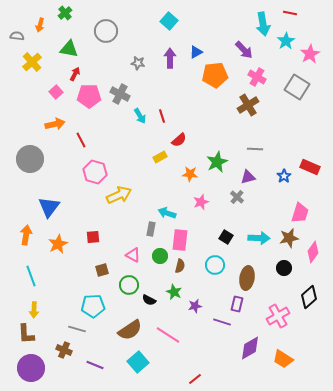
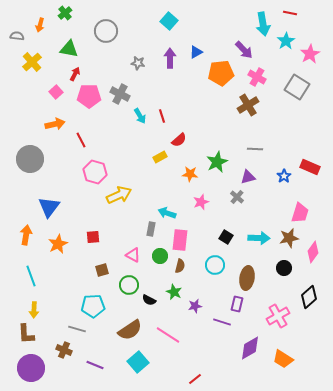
orange pentagon at (215, 75): moved 6 px right, 2 px up
